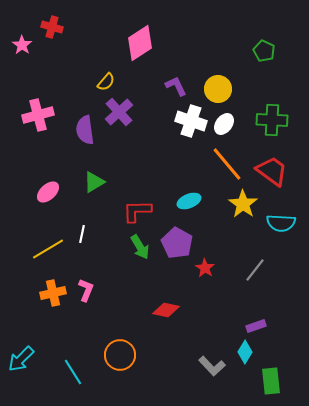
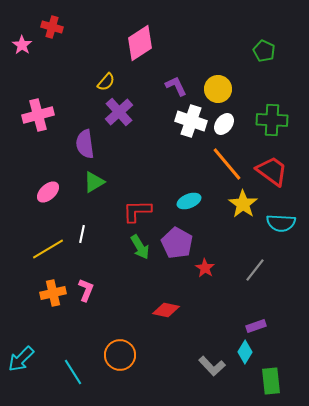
purple semicircle: moved 14 px down
